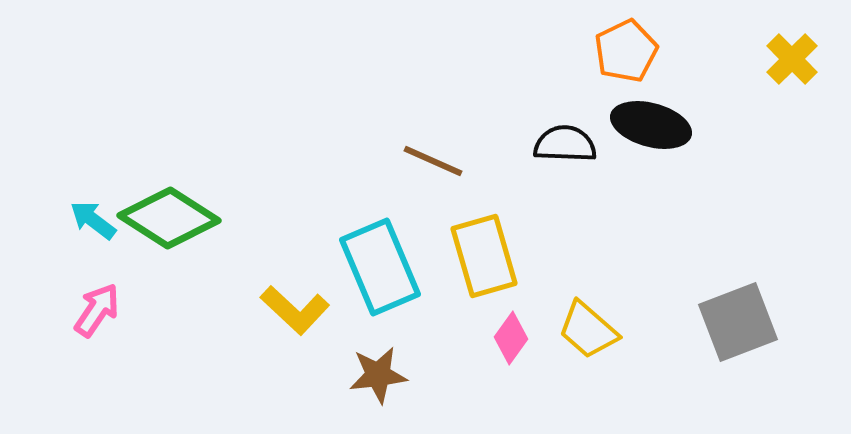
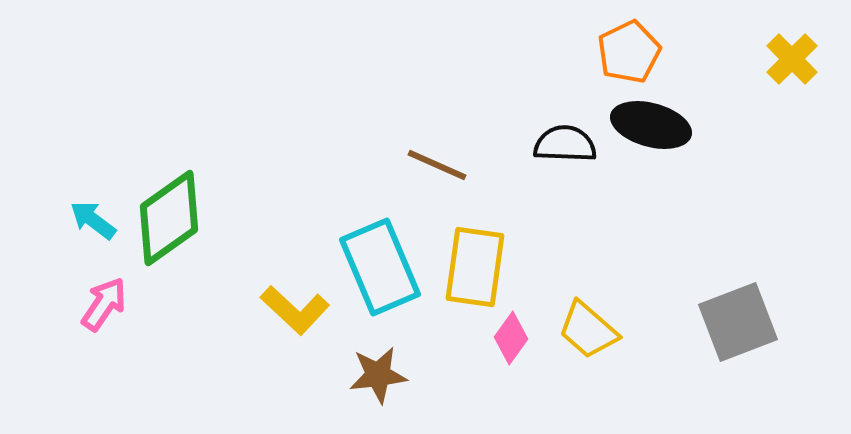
orange pentagon: moved 3 px right, 1 px down
brown line: moved 4 px right, 4 px down
green diamond: rotated 68 degrees counterclockwise
yellow rectangle: moved 9 px left, 11 px down; rotated 24 degrees clockwise
pink arrow: moved 7 px right, 6 px up
